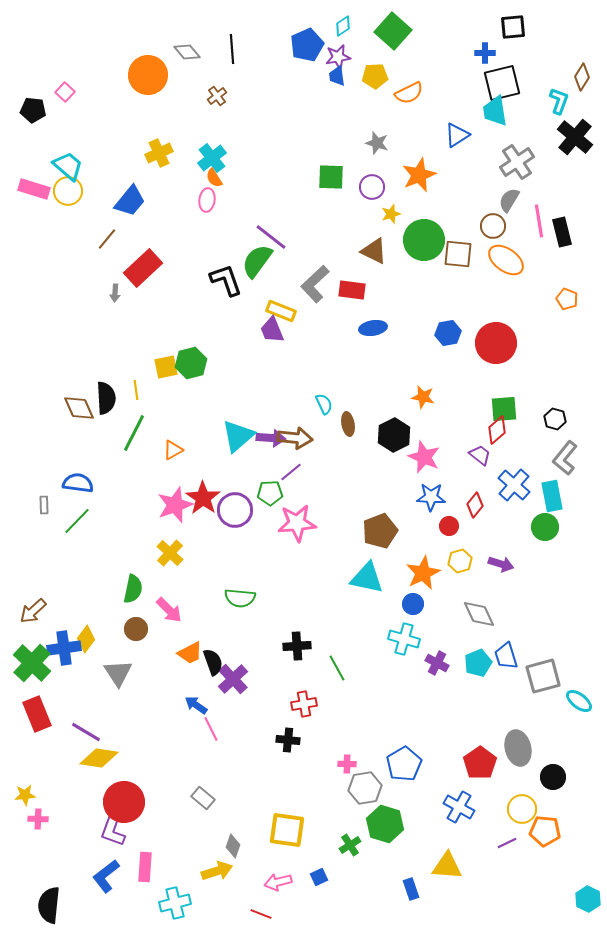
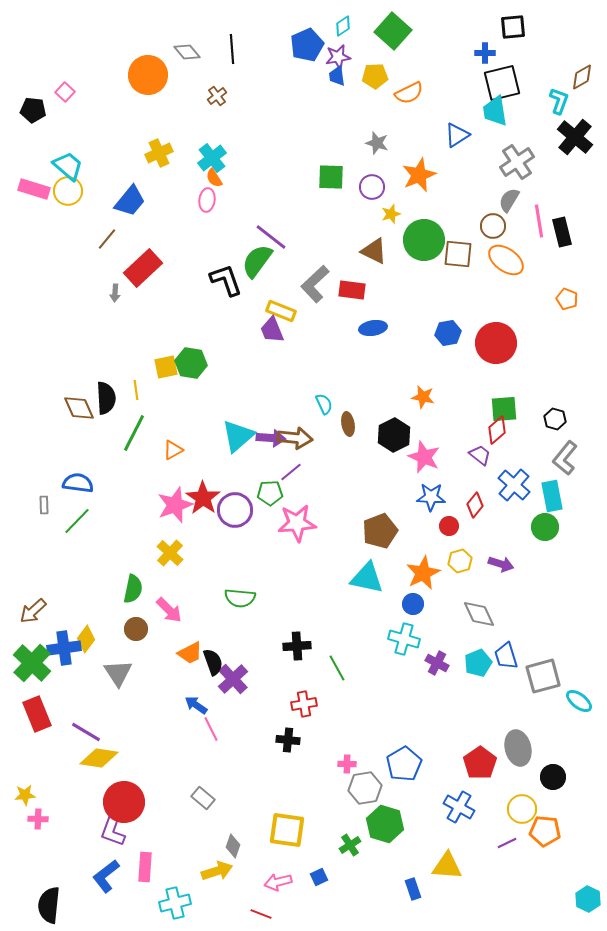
brown diamond at (582, 77): rotated 28 degrees clockwise
green hexagon at (191, 363): rotated 24 degrees clockwise
blue rectangle at (411, 889): moved 2 px right
